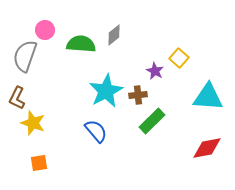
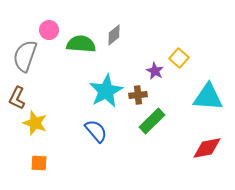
pink circle: moved 4 px right
yellow star: moved 2 px right
orange square: rotated 12 degrees clockwise
